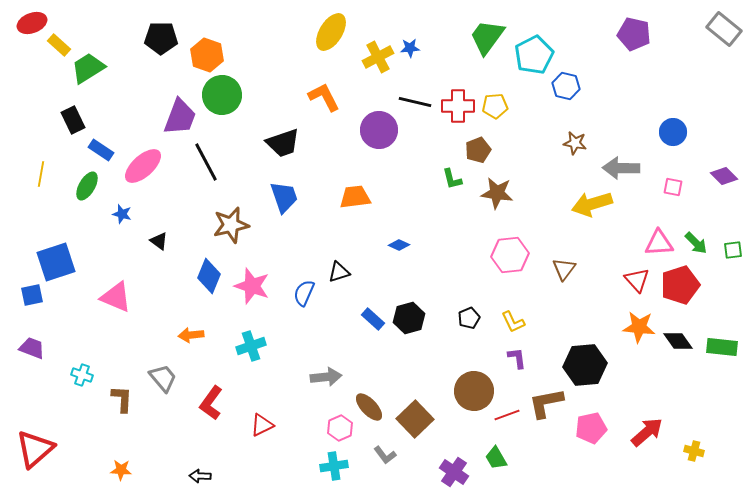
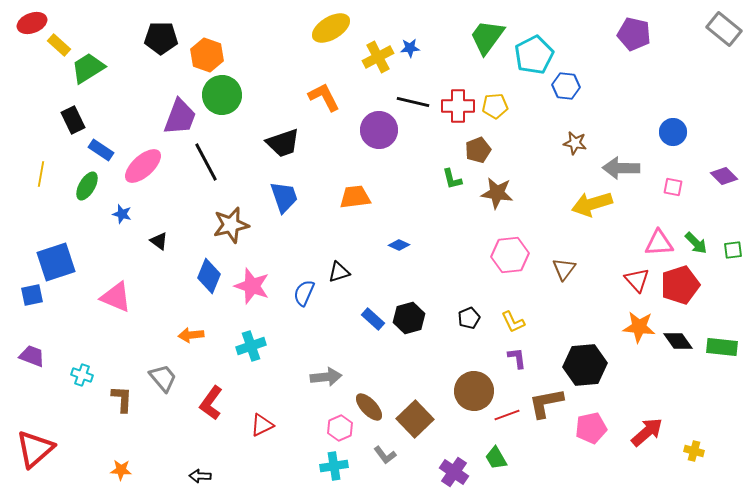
yellow ellipse at (331, 32): moved 4 px up; rotated 27 degrees clockwise
blue hexagon at (566, 86): rotated 8 degrees counterclockwise
black line at (415, 102): moved 2 px left
purple trapezoid at (32, 348): moved 8 px down
